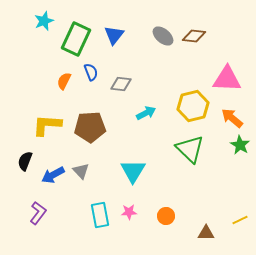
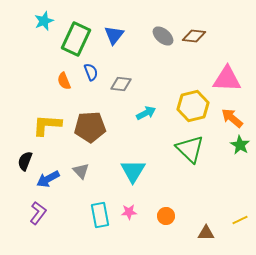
orange semicircle: rotated 48 degrees counterclockwise
blue arrow: moved 5 px left, 4 px down
